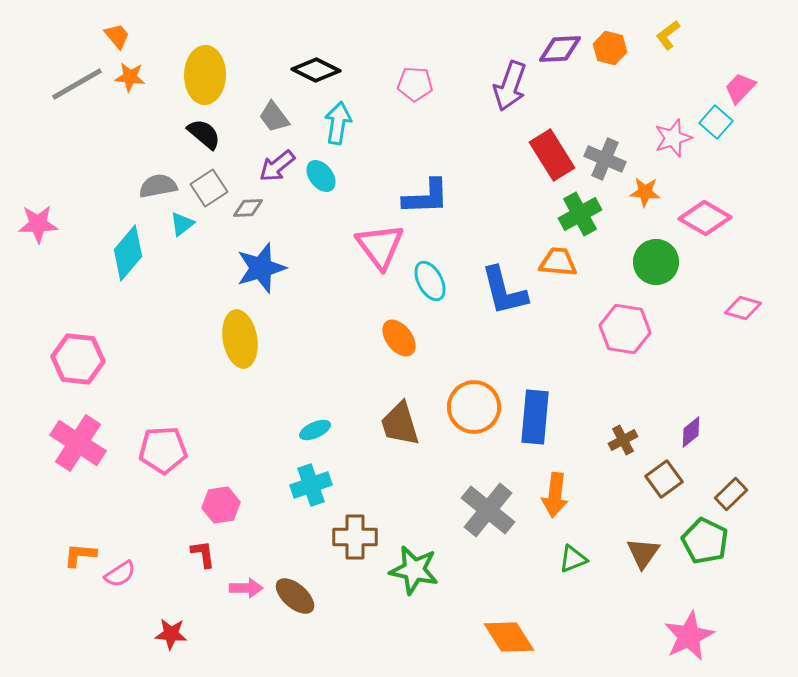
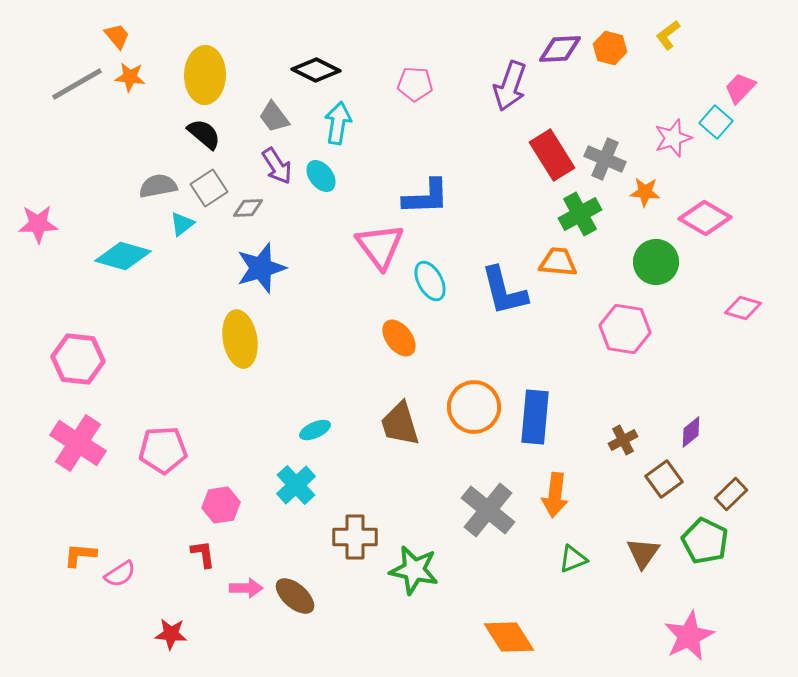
purple arrow at (277, 166): rotated 84 degrees counterclockwise
cyan diamond at (128, 253): moved 5 px left, 3 px down; rotated 66 degrees clockwise
cyan cross at (311, 485): moved 15 px left; rotated 24 degrees counterclockwise
